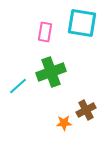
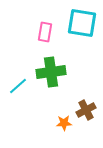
green cross: rotated 12 degrees clockwise
